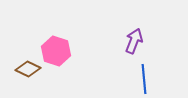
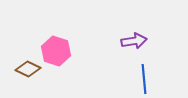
purple arrow: rotated 60 degrees clockwise
